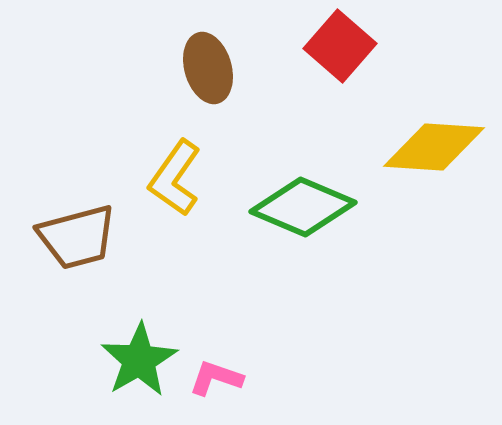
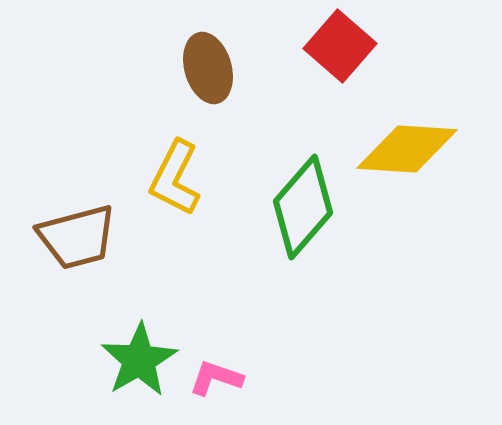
yellow diamond: moved 27 px left, 2 px down
yellow L-shape: rotated 8 degrees counterclockwise
green diamond: rotated 72 degrees counterclockwise
